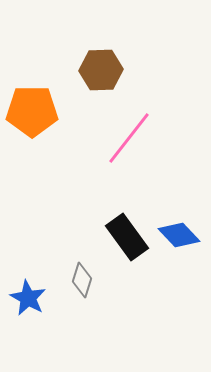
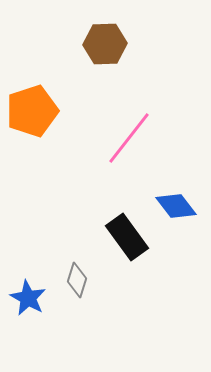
brown hexagon: moved 4 px right, 26 px up
orange pentagon: rotated 18 degrees counterclockwise
blue diamond: moved 3 px left, 29 px up; rotated 6 degrees clockwise
gray diamond: moved 5 px left
